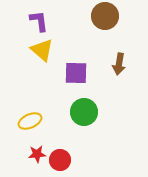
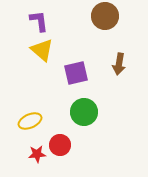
purple square: rotated 15 degrees counterclockwise
red circle: moved 15 px up
